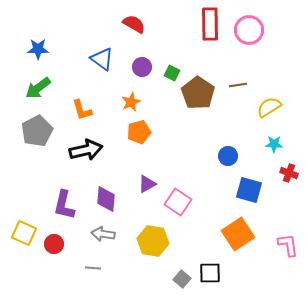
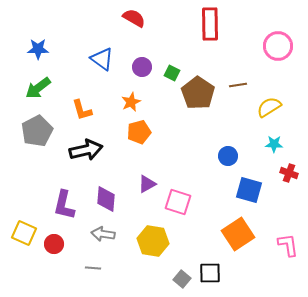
red semicircle: moved 6 px up
pink circle: moved 29 px right, 16 px down
pink square: rotated 16 degrees counterclockwise
